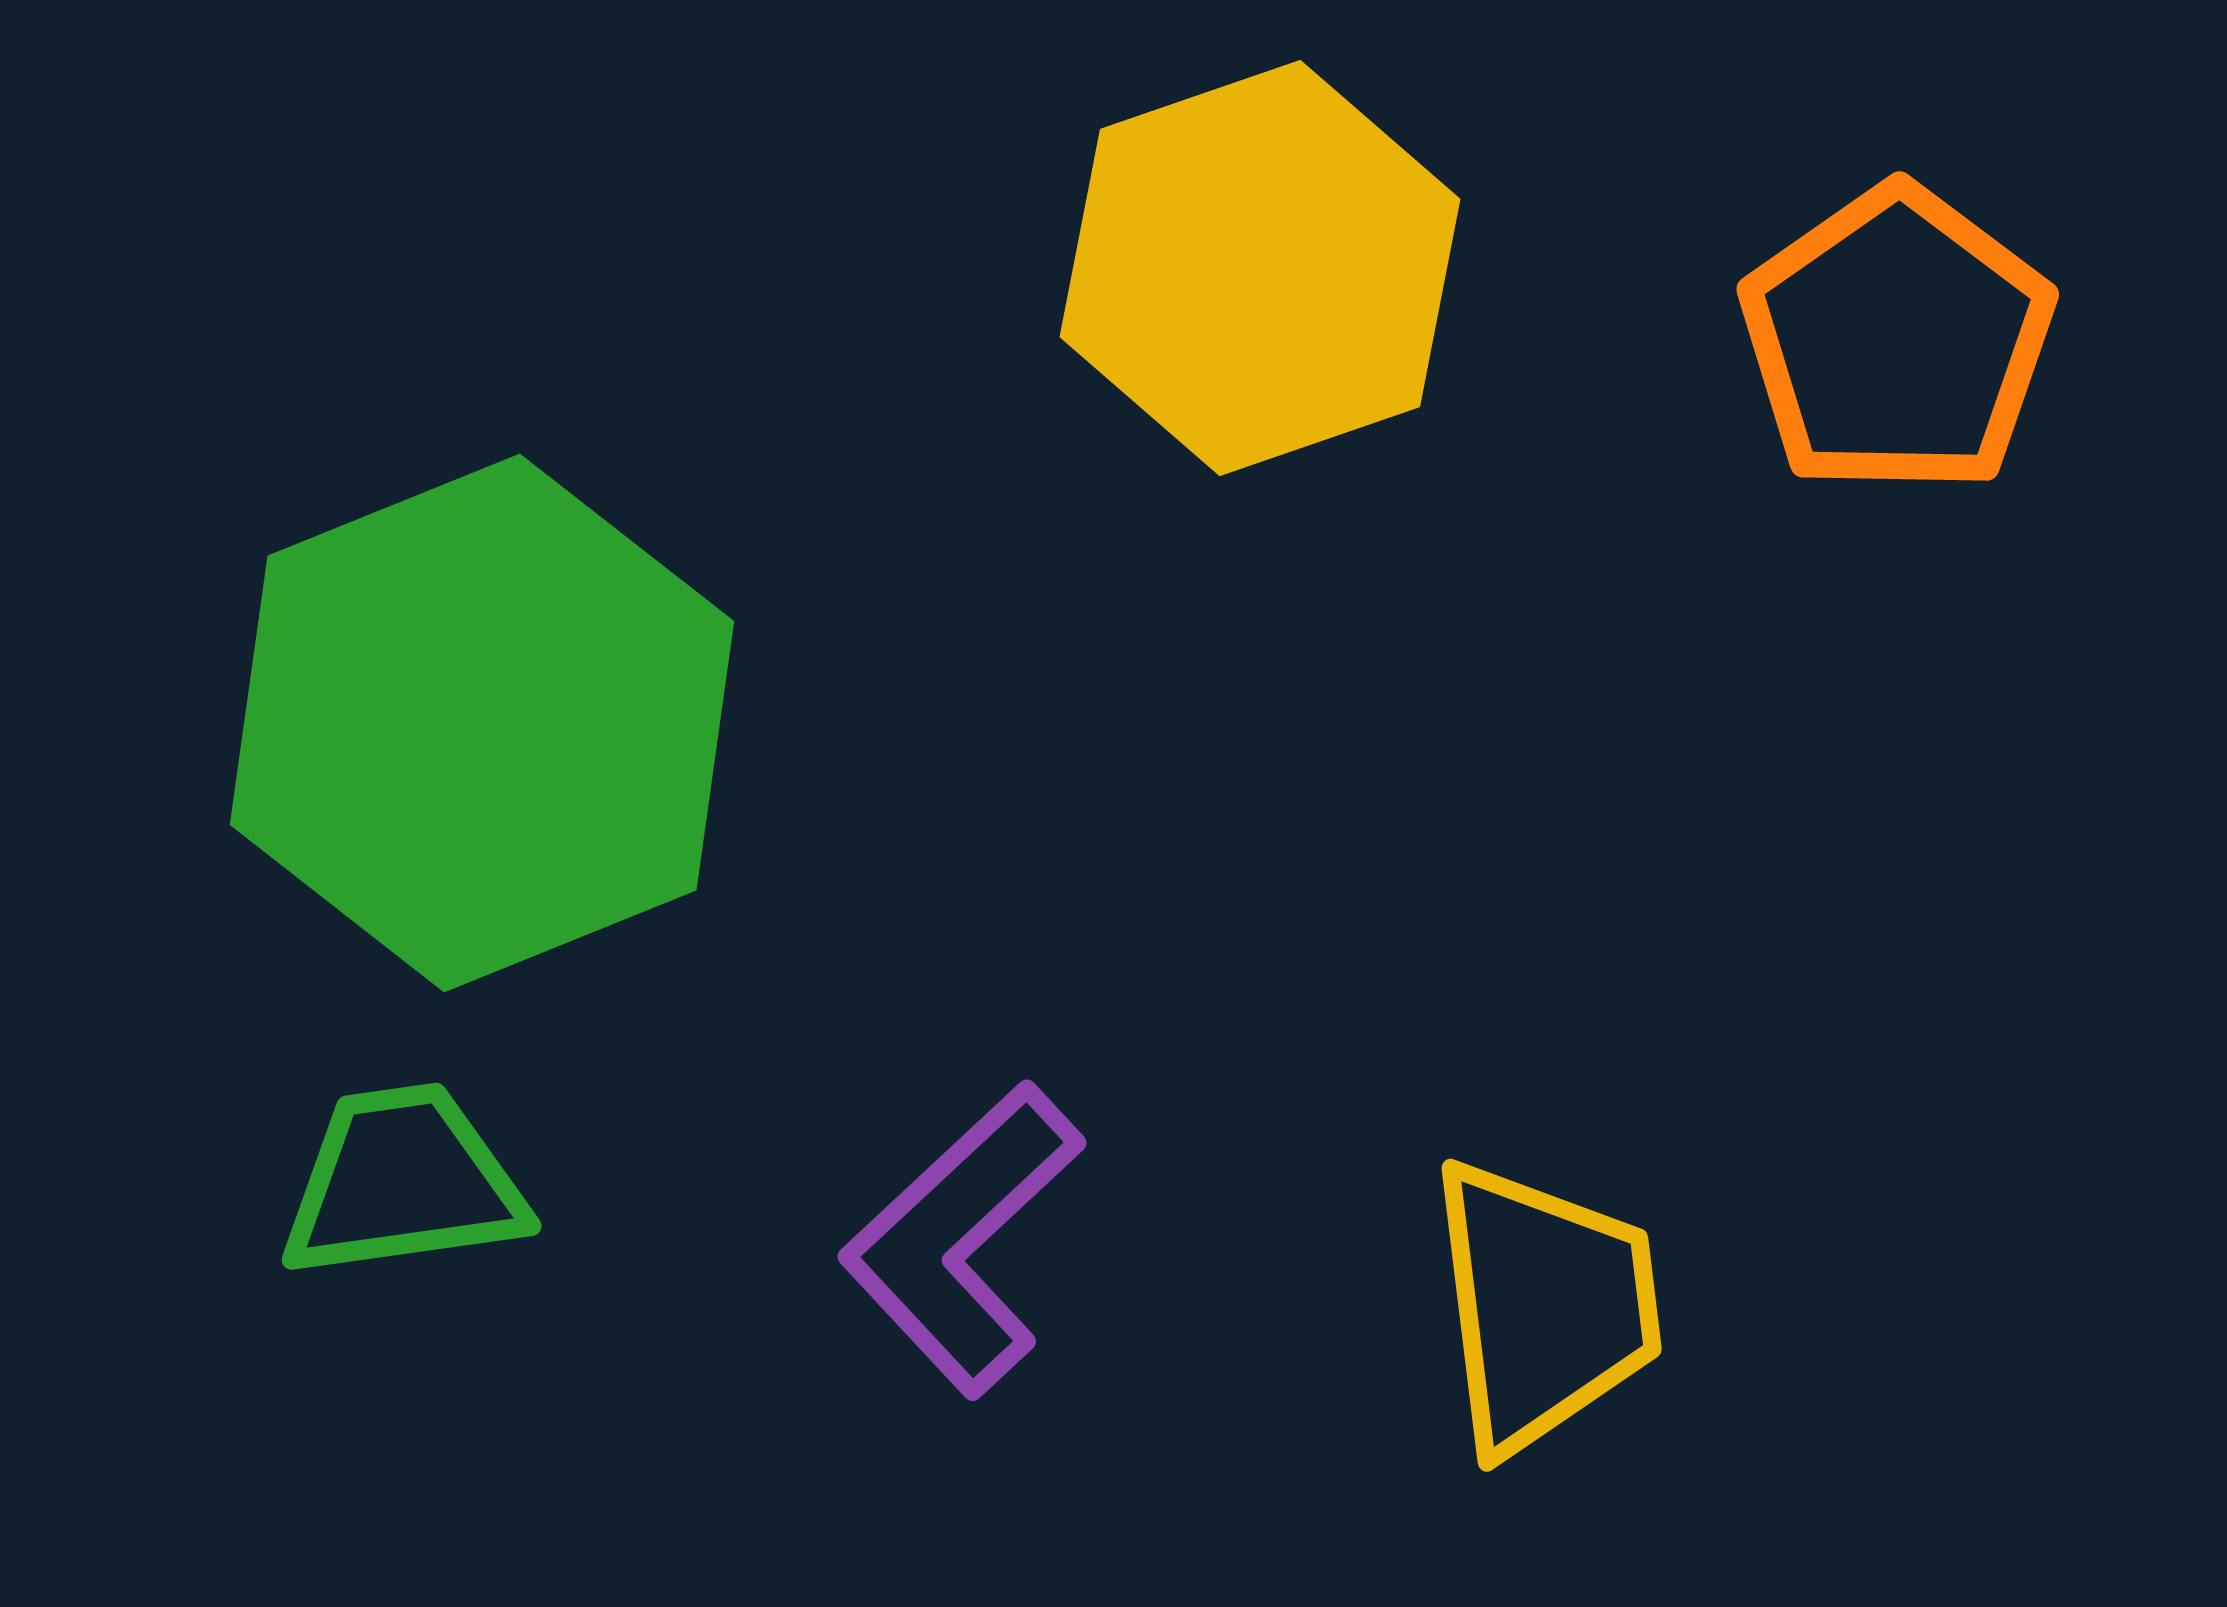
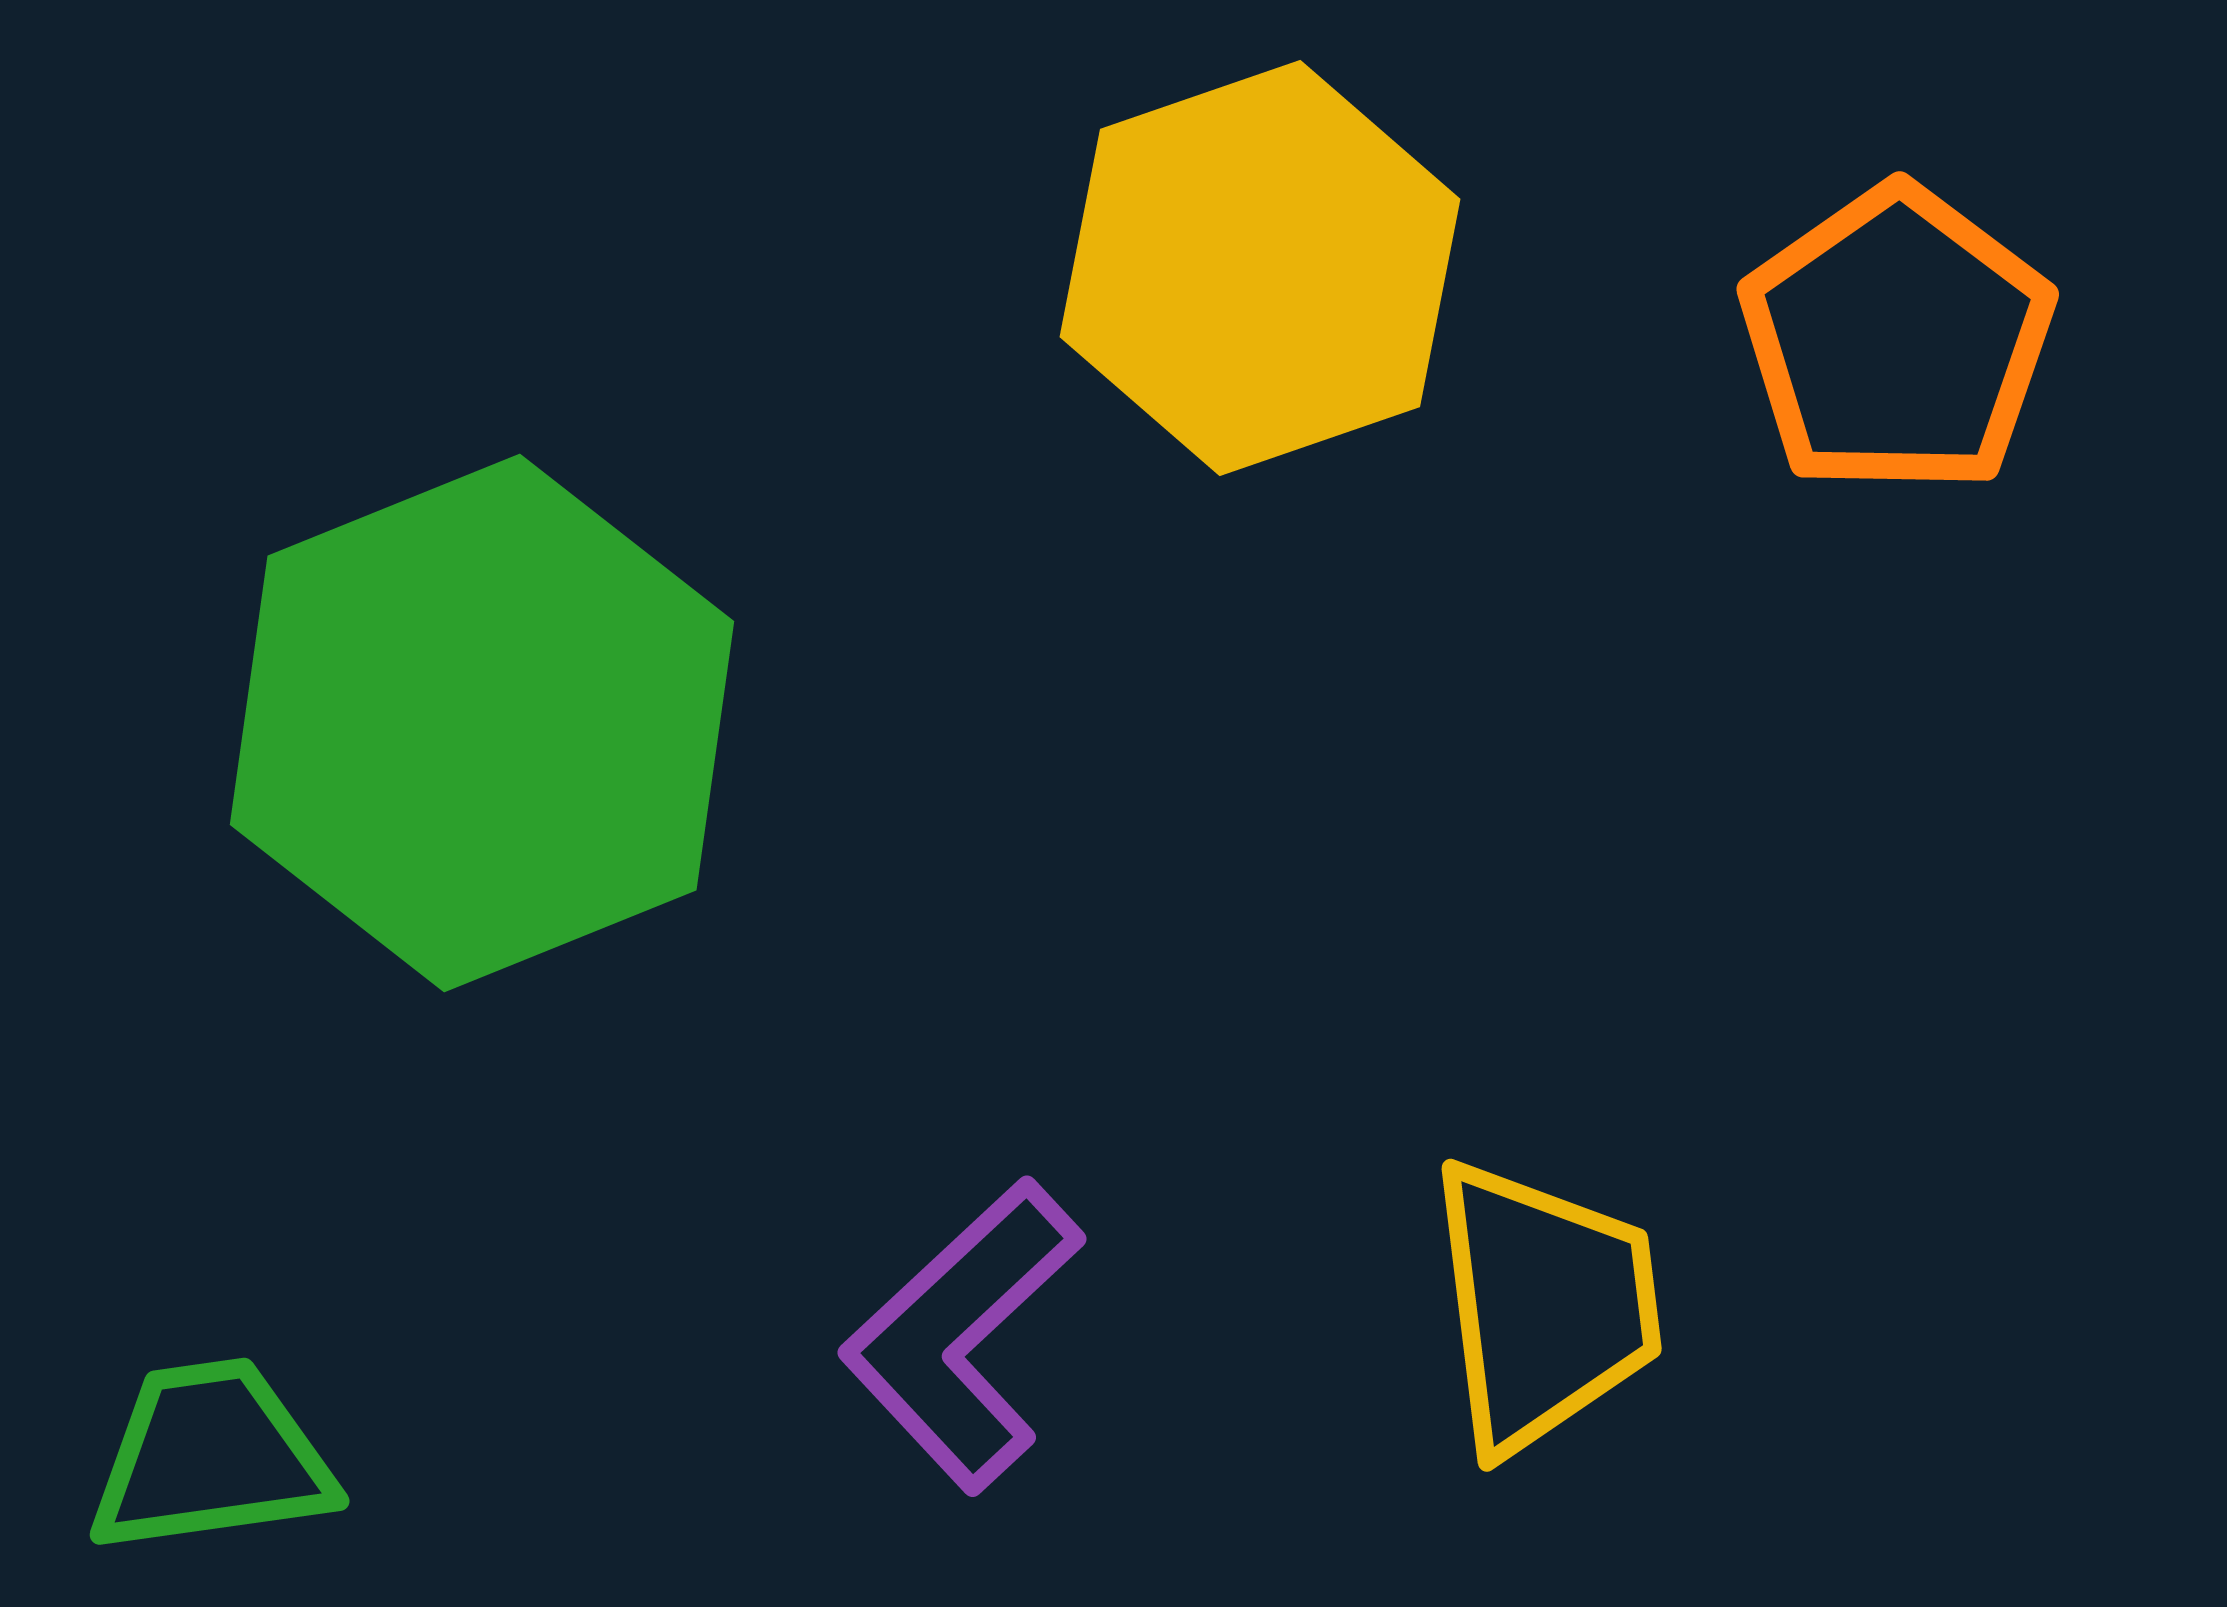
green trapezoid: moved 192 px left, 275 px down
purple L-shape: moved 96 px down
